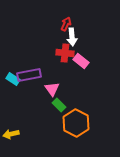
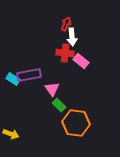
orange hexagon: rotated 20 degrees counterclockwise
yellow arrow: rotated 147 degrees counterclockwise
